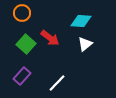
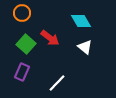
cyan diamond: rotated 55 degrees clockwise
white triangle: moved 3 px down; rotated 42 degrees counterclockwise
purple rectangle: moved 4 px up; rotated 18 degrees counterclockwise
